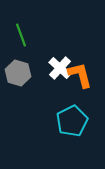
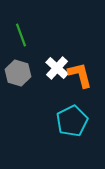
white cross: moved 3 px left
